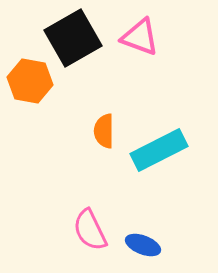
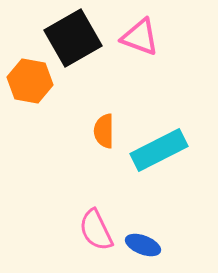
pink semicircle: moved 6 px right
